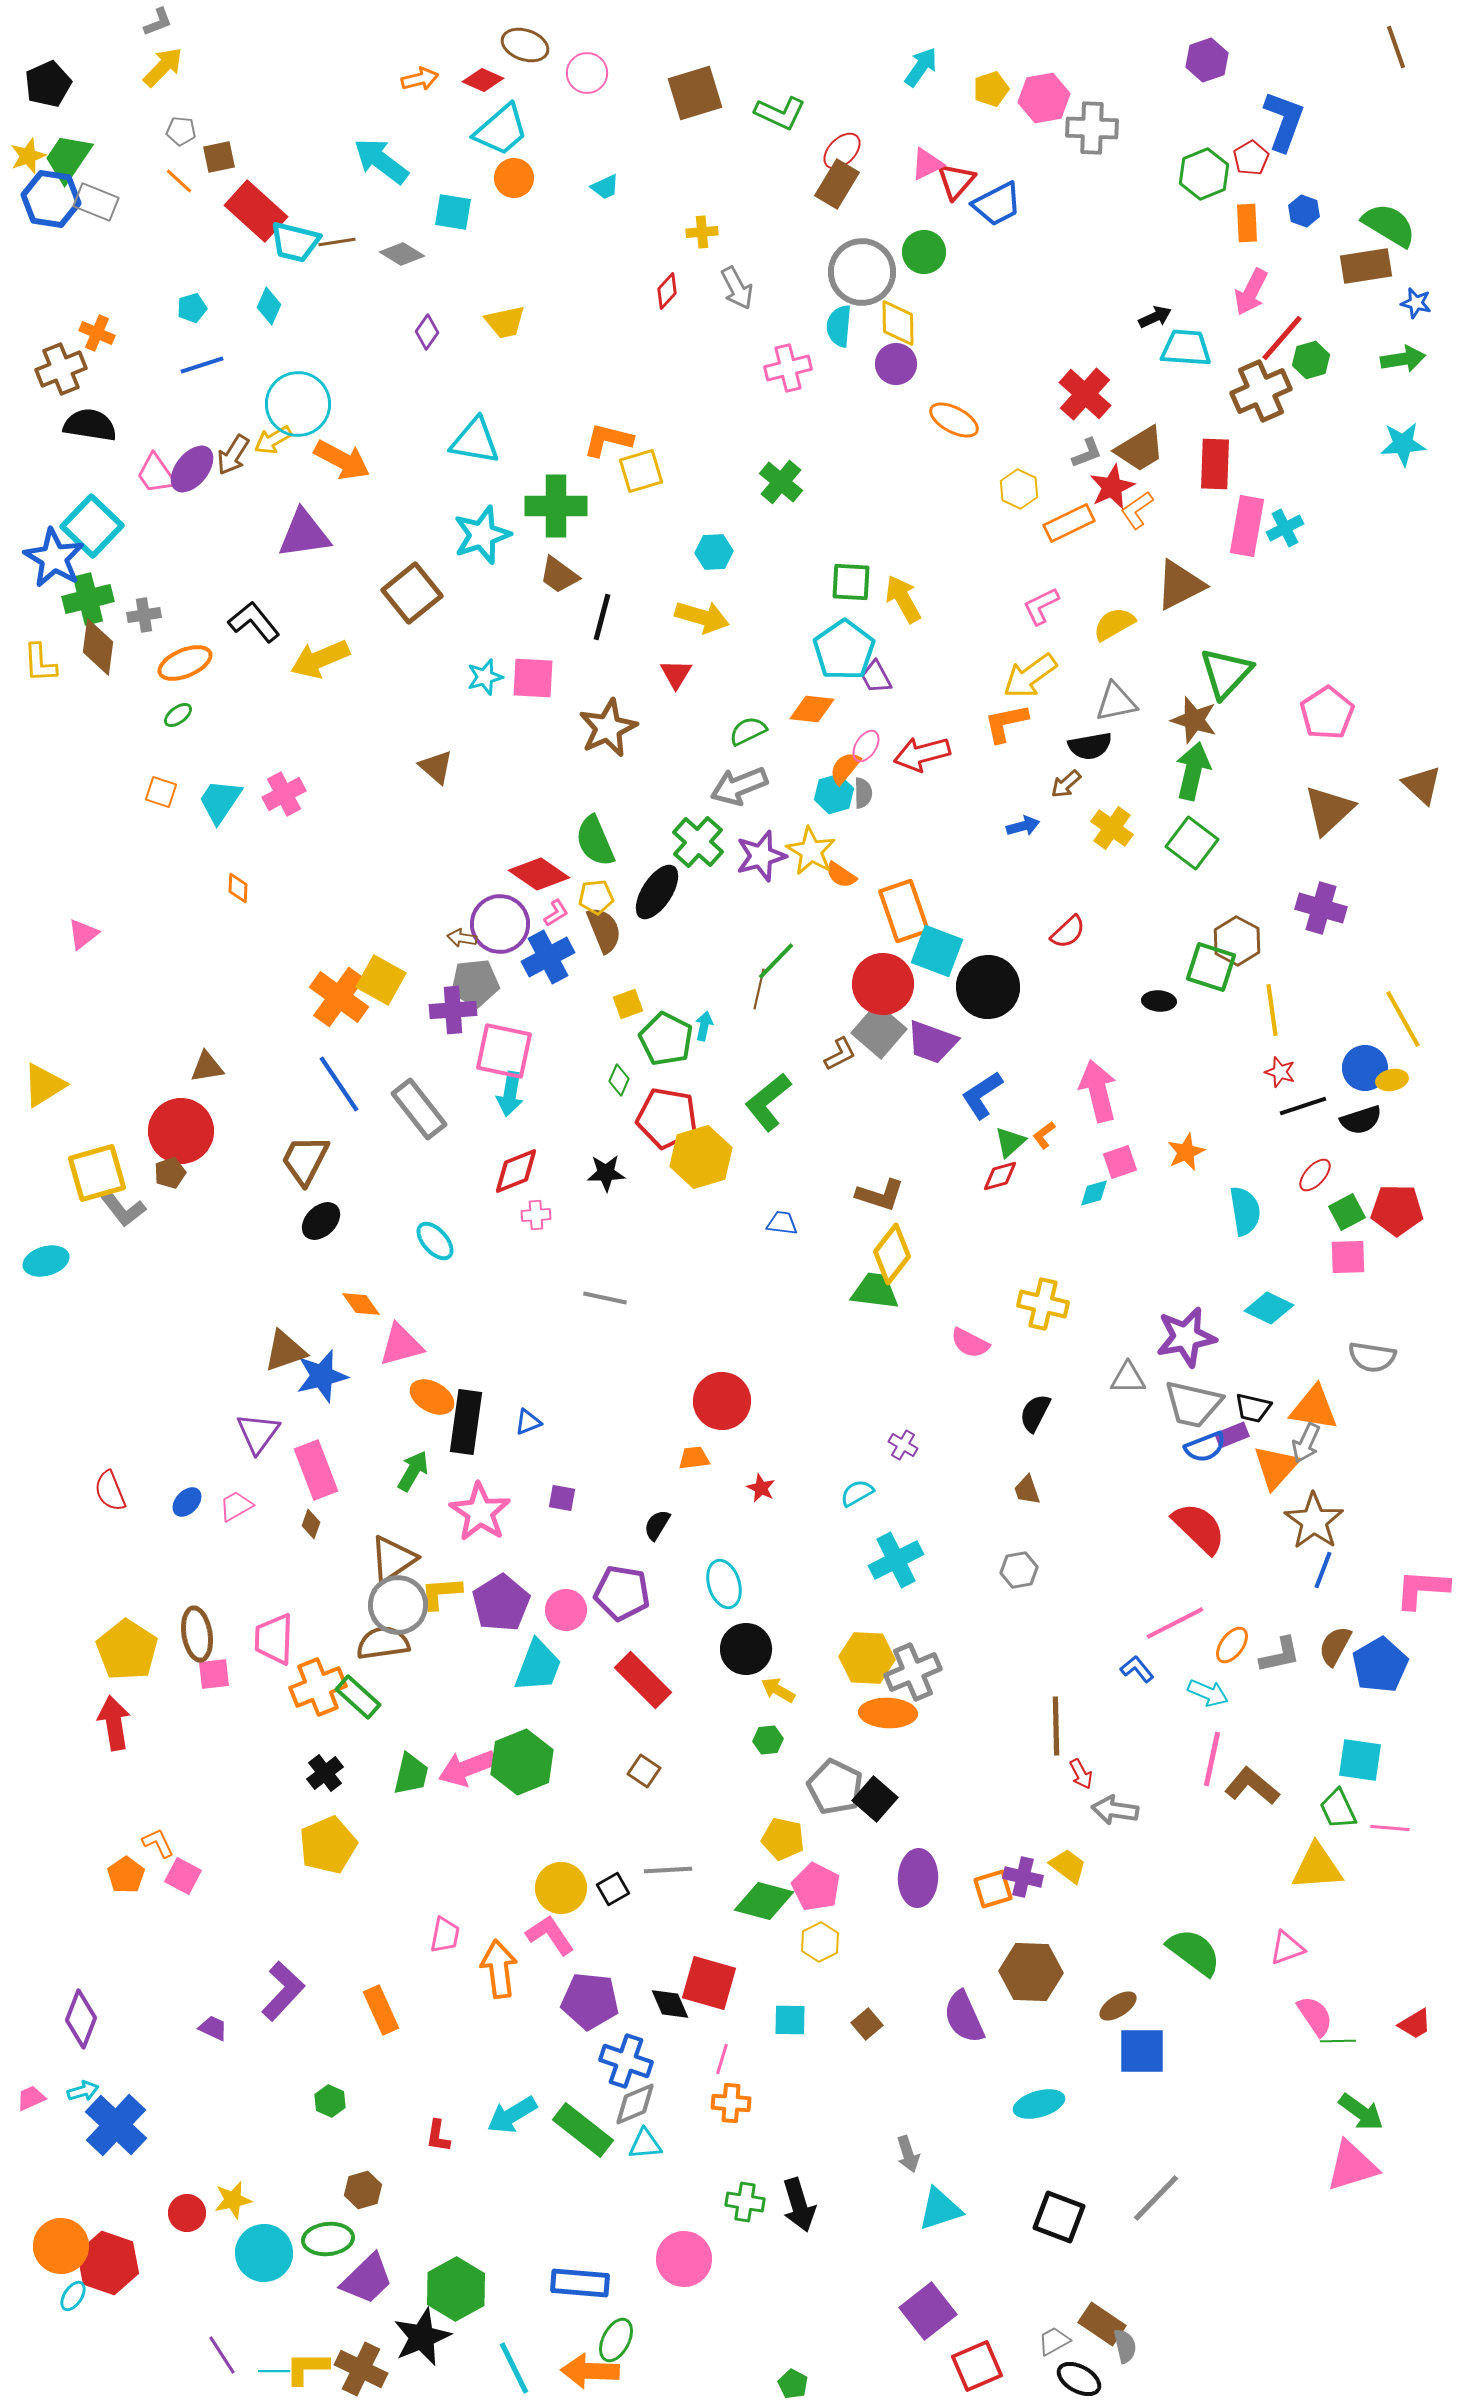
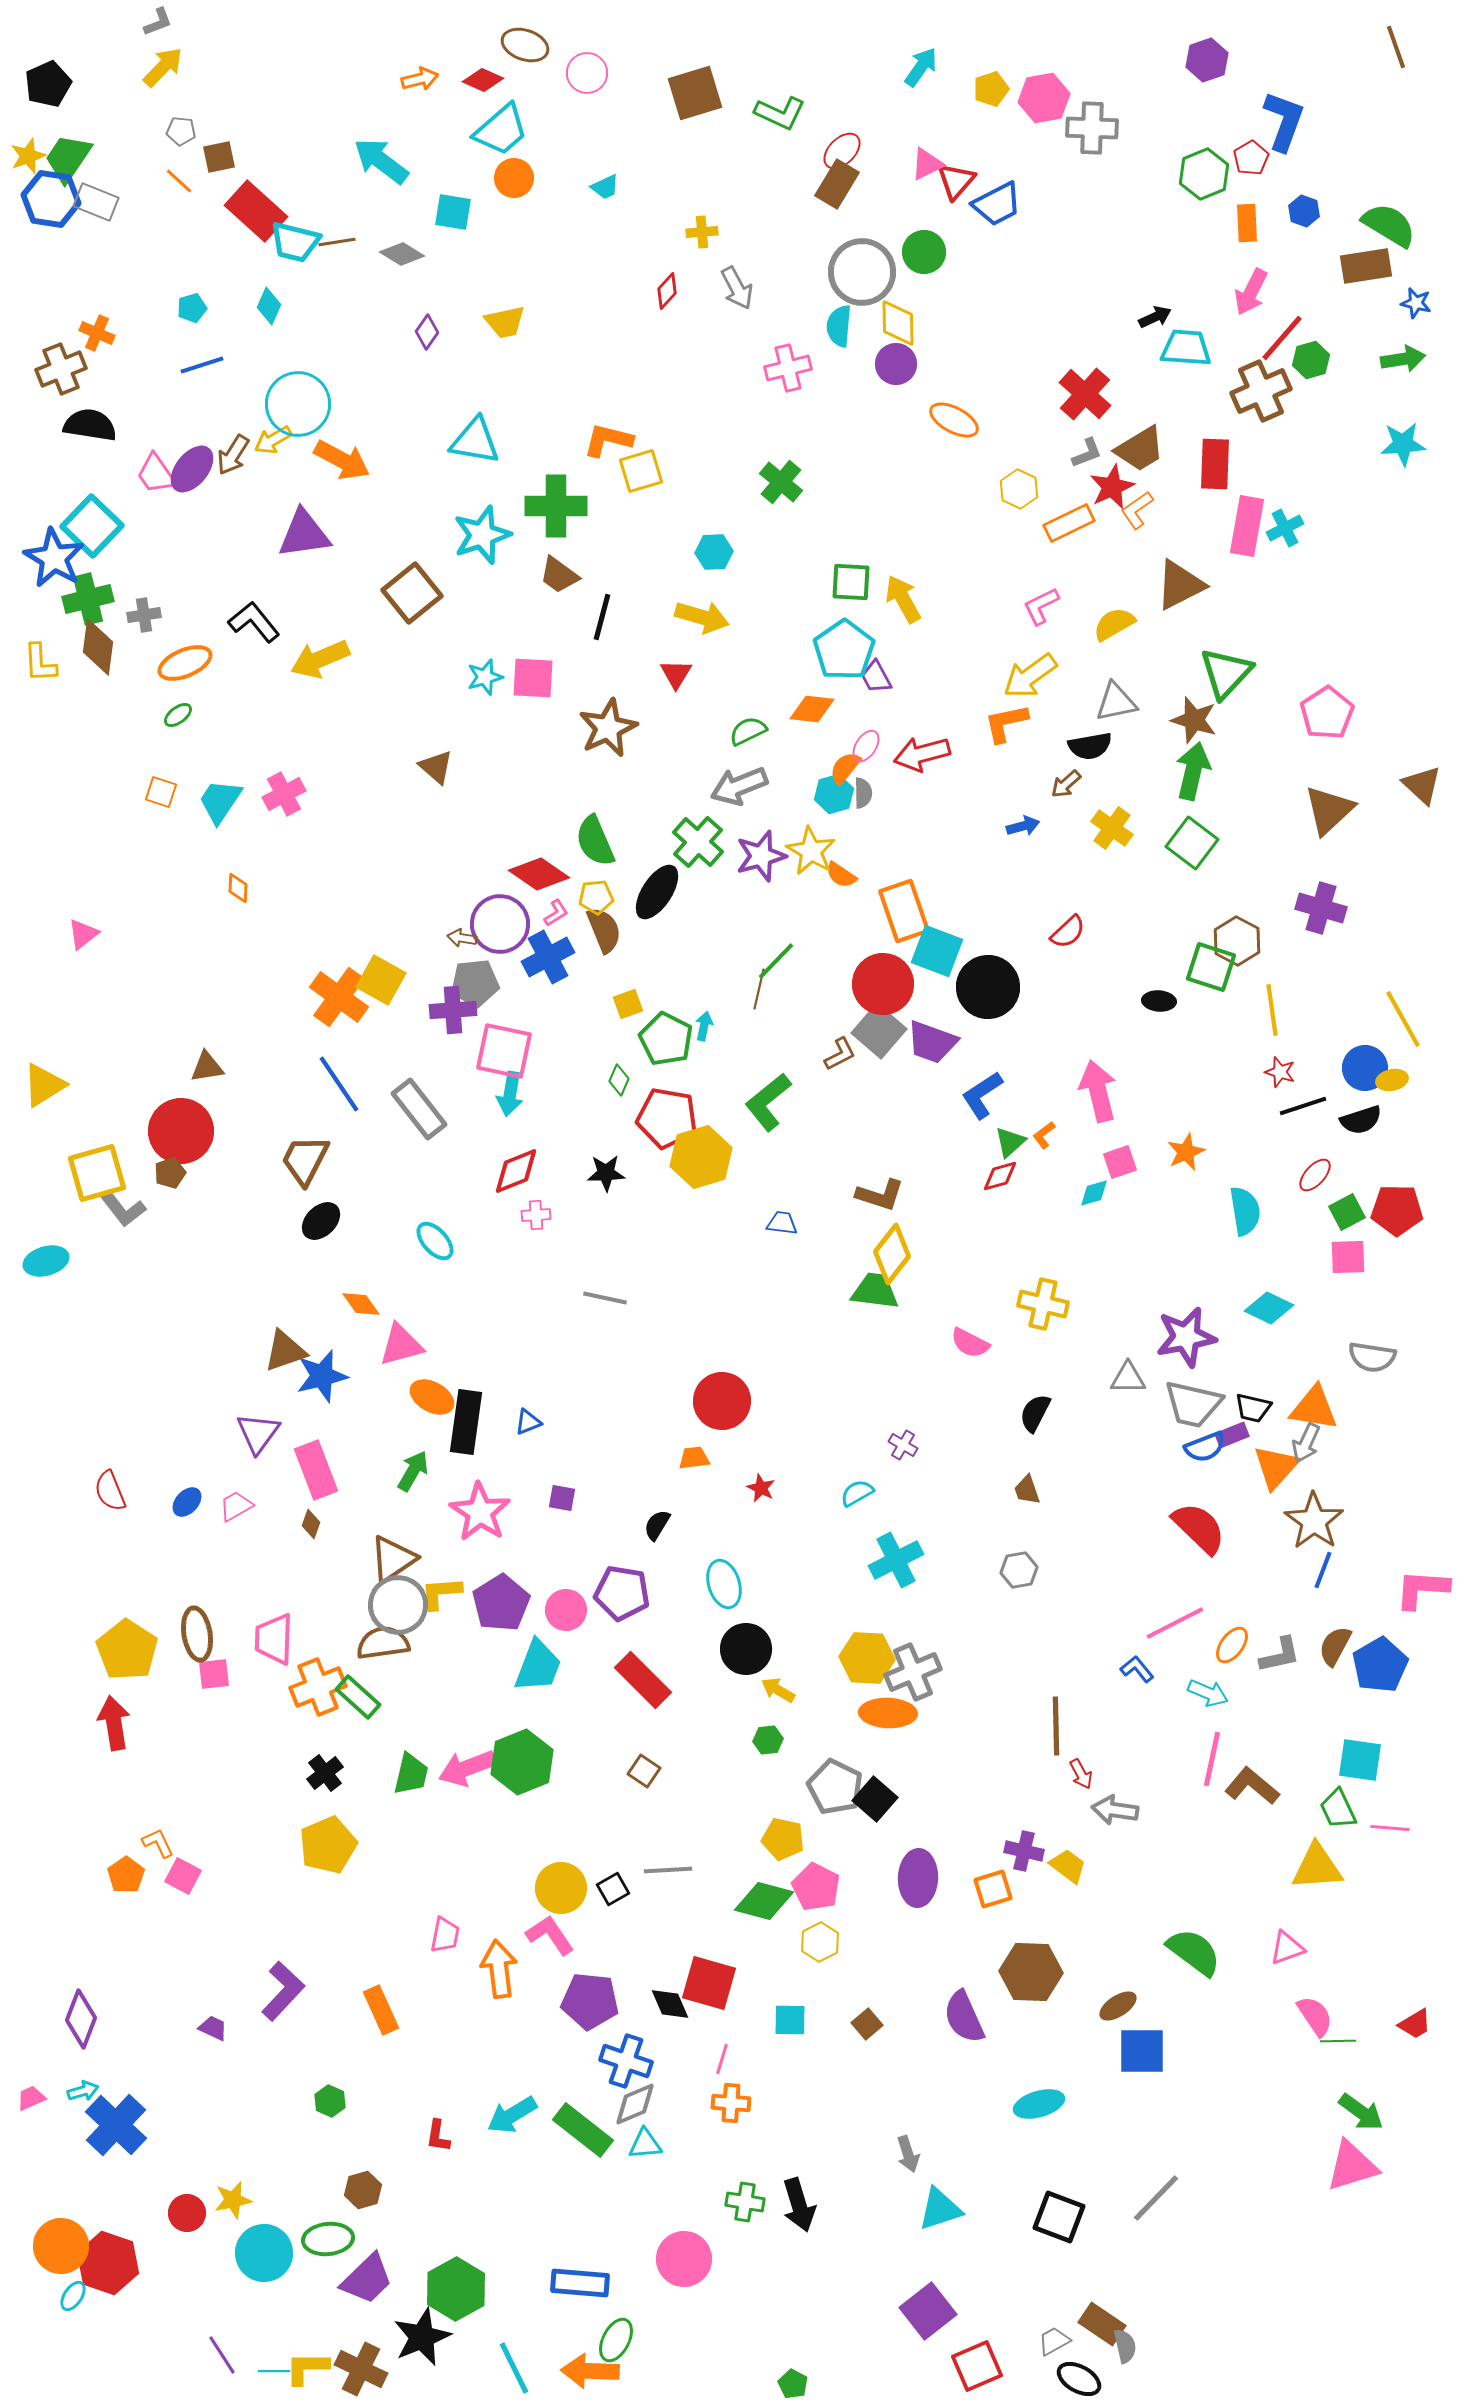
purple cross at (1023, 1877): moved 1 px right, 26 px up
